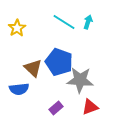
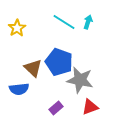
gray star: rotated 8 degrees clockwise
